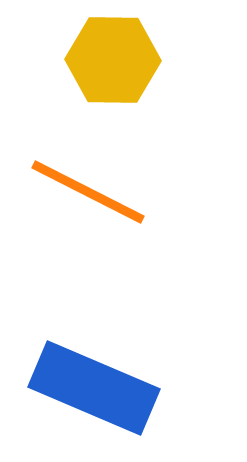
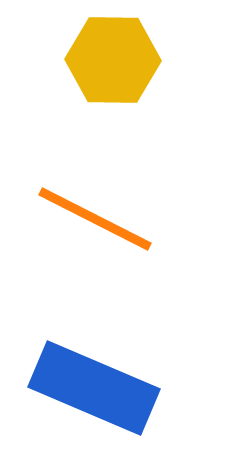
orange line: moved 7 px right, 27 px down
